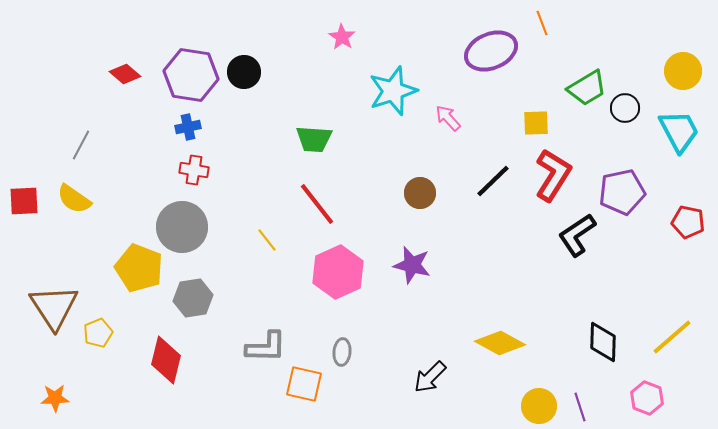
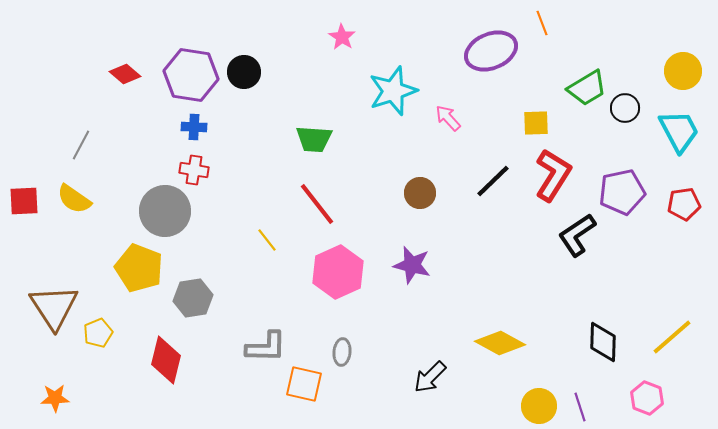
blue cross at (188, 127): moved 6 px right; rotated 15 degrees clockwise
red pentagon at (688, 222): moved 4 px left, 18 px up; rotated 20 degrees counterclockwise
gray circle at (182, 227): moved 17 px left, 16 px up
